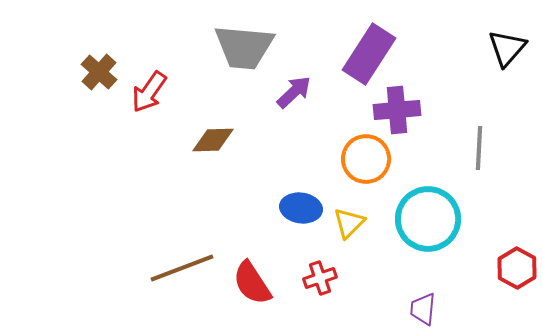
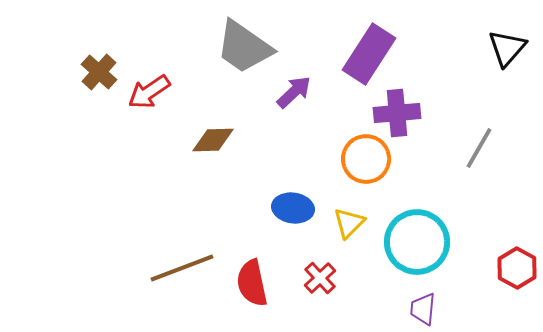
gray trapezoid: rotated 30 degrees clockwise
red arrow: rotated 21 degrees clockwise
purple cross: moved 3 px down
gray line: rotated 27 degrees clockwise
blue ellipse: moved 8 px left
cyan circle: moved 11 px left, 23 px down
red cross: rotated 24 degrees counterclockwise
red semicircle: rotated 21 degrees clockwise
